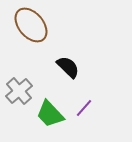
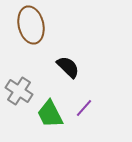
brown ellipse: rotated 27 degrees clockwise
gray cross: rotated 16 degrees counterclockwise
green trapezoid: rotated 16 degrees clockwise
